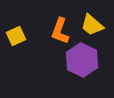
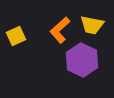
yellow trapezoid: rotated 30 degrees counterclockwise
orange L-shape: moved 1 px up; rotated 28 degrees clockwise
